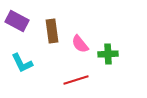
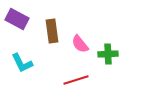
purple rectangle: moved 2 px up
